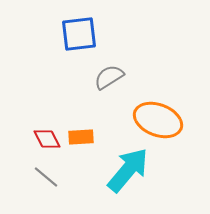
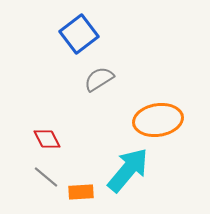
blue square: rotated 30 degrees counterclockwise
gray semicircle: moved 10 px left, 2 px down
orange ellipse: rotated 30 degrees counterclockwise
orange rectangle: moved 55 px down
